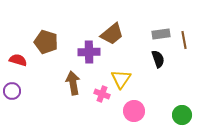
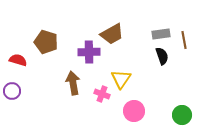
brown trapezoid: rotated 10 degrees clockwise
black semicircle: moved 4 px right, 3 px up
